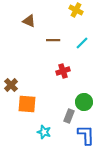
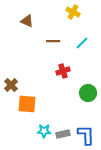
yellow cross: moved 3 px left, 2 px down
brown triangle: moved 2 px left
brown line: moved 1 px down
green circle: moved 4 px right, 9 px up
gray rectangle: moved 6 px left, 18 px down; rotated 56 degrees clockwise
cyan star: moved 1 px up; rotated 16 degrees counterclockwise
